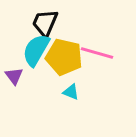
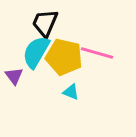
cyan semicircle: moved 2 px down
